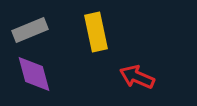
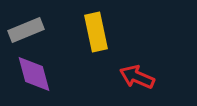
gray rectangle: moved 4 px left
